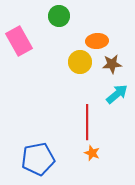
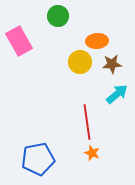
green circle: moved 1 px left
red line: rotated 8 degrees counterclockwise
